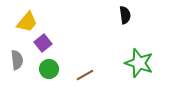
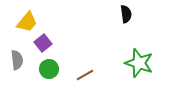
black semicircle: moved 1 px right, 1 px up
